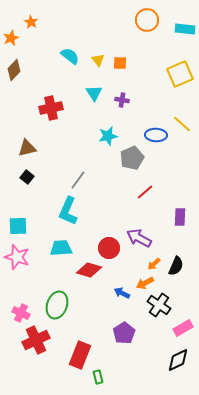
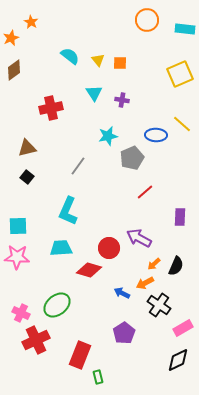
brown diamond at (14, 70): rotated 10 degrees clockwise
gray line at (78, 180): moved 14 px up
pink star at (17, 257): rotated 15 degrees counterclockwise
green ellipse at (57, 305): rotated 32 degrees clockwise
